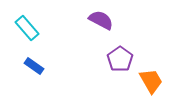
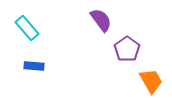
purple semicircle: rotated 25 degrees clockwise
purple pentagon: moved 7 px right, 10 px up
blue rectangle: rotated 30 degrees counterclockwise
